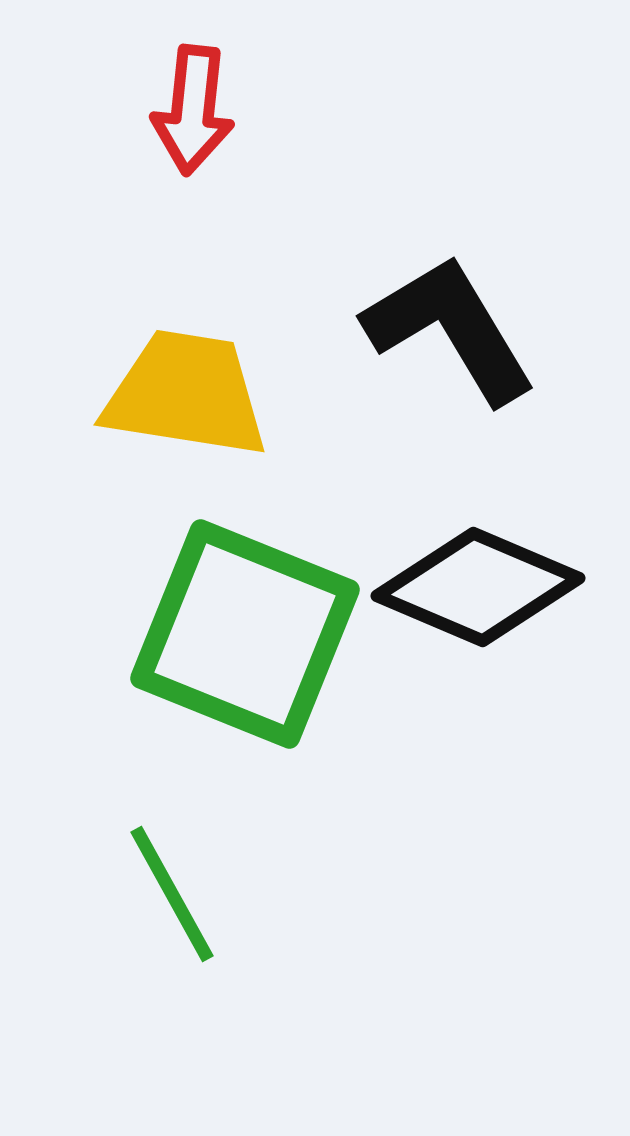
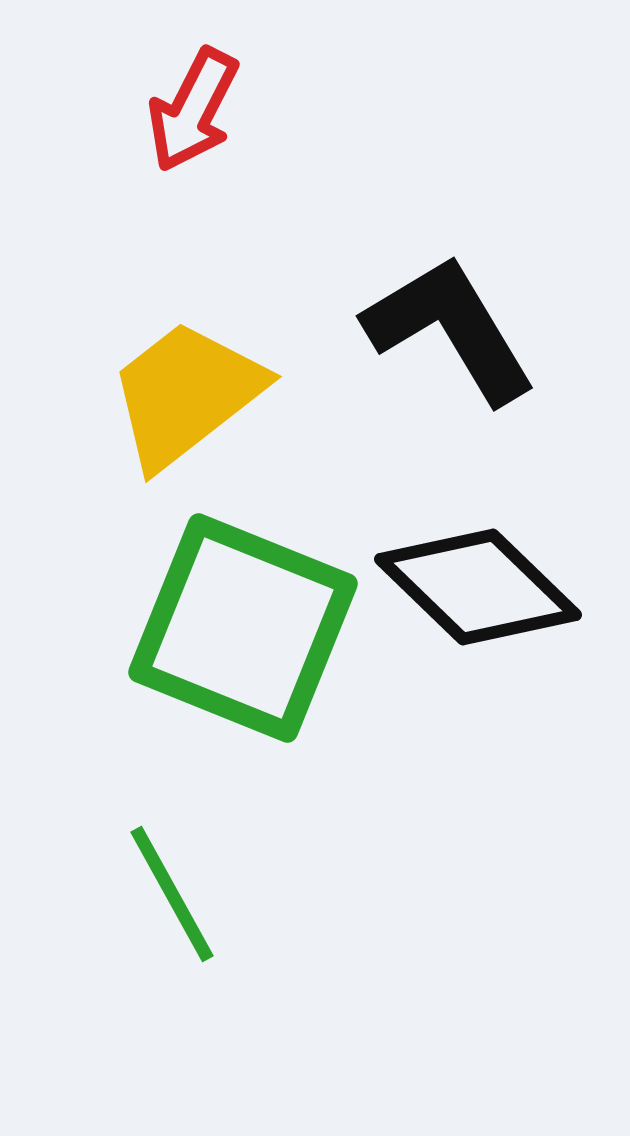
red arrow: rotated 21 degrees clockwise
yellow trapezoid: rotated 47 degrees counterclockwise
black diamond: rotated 21 degrees clockwise
green square: moved 2 px left, 6 px up
